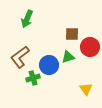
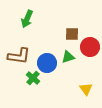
brown L-shape: moved 1 px left, 1 px up; rotated 135 degrees counterclockwise
blue circle: moved 2 px left, 2 px up
green cross: rotated 32 degrees counterclockwise
